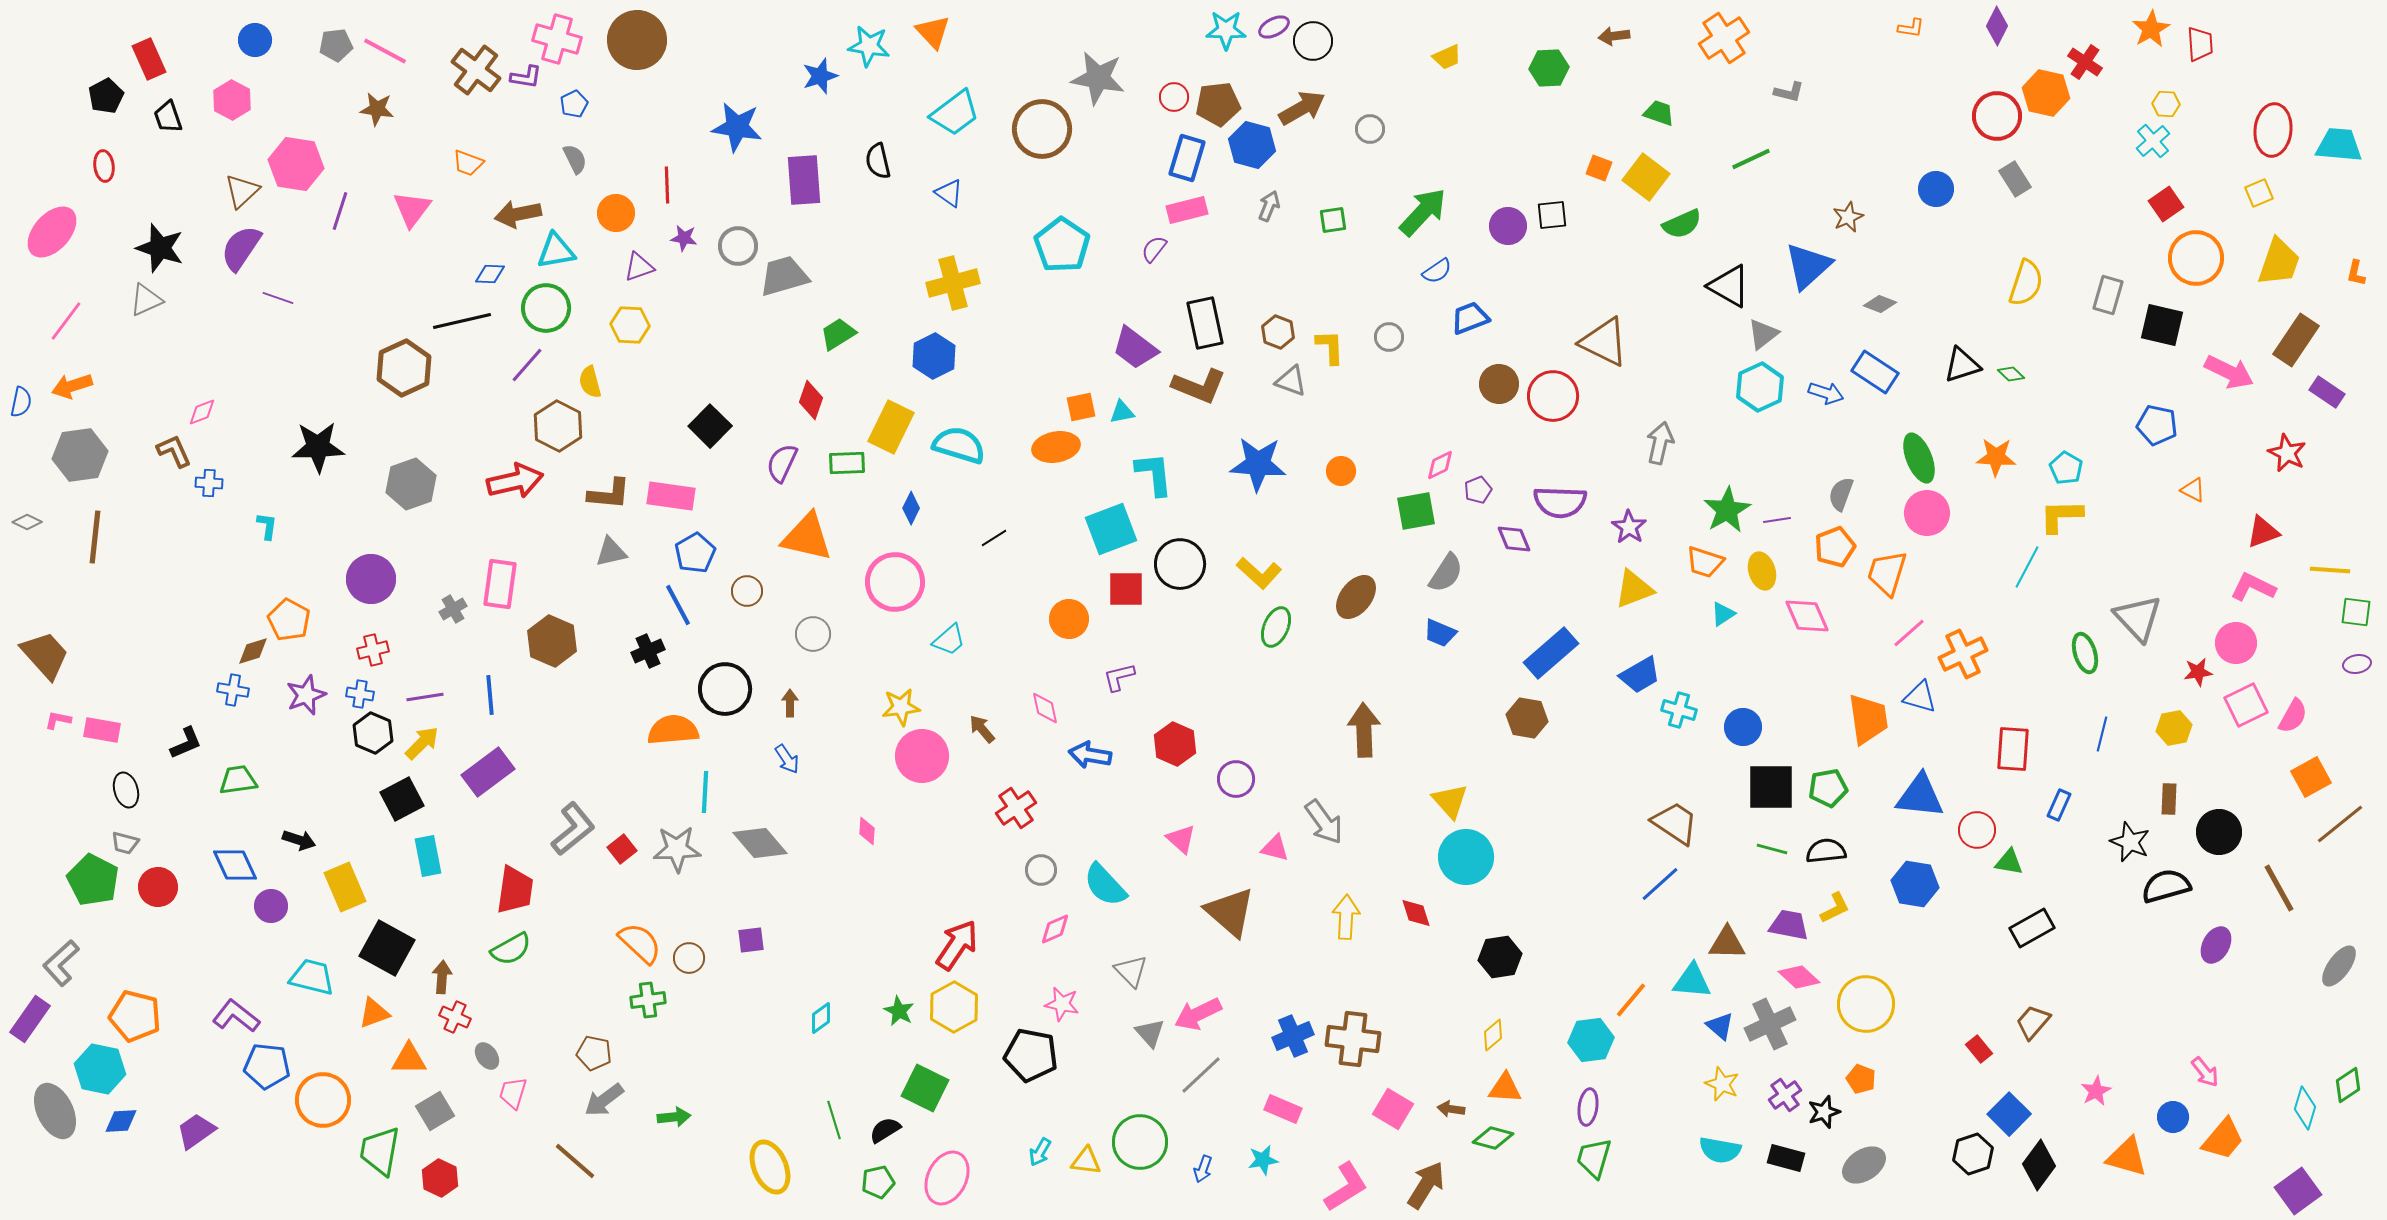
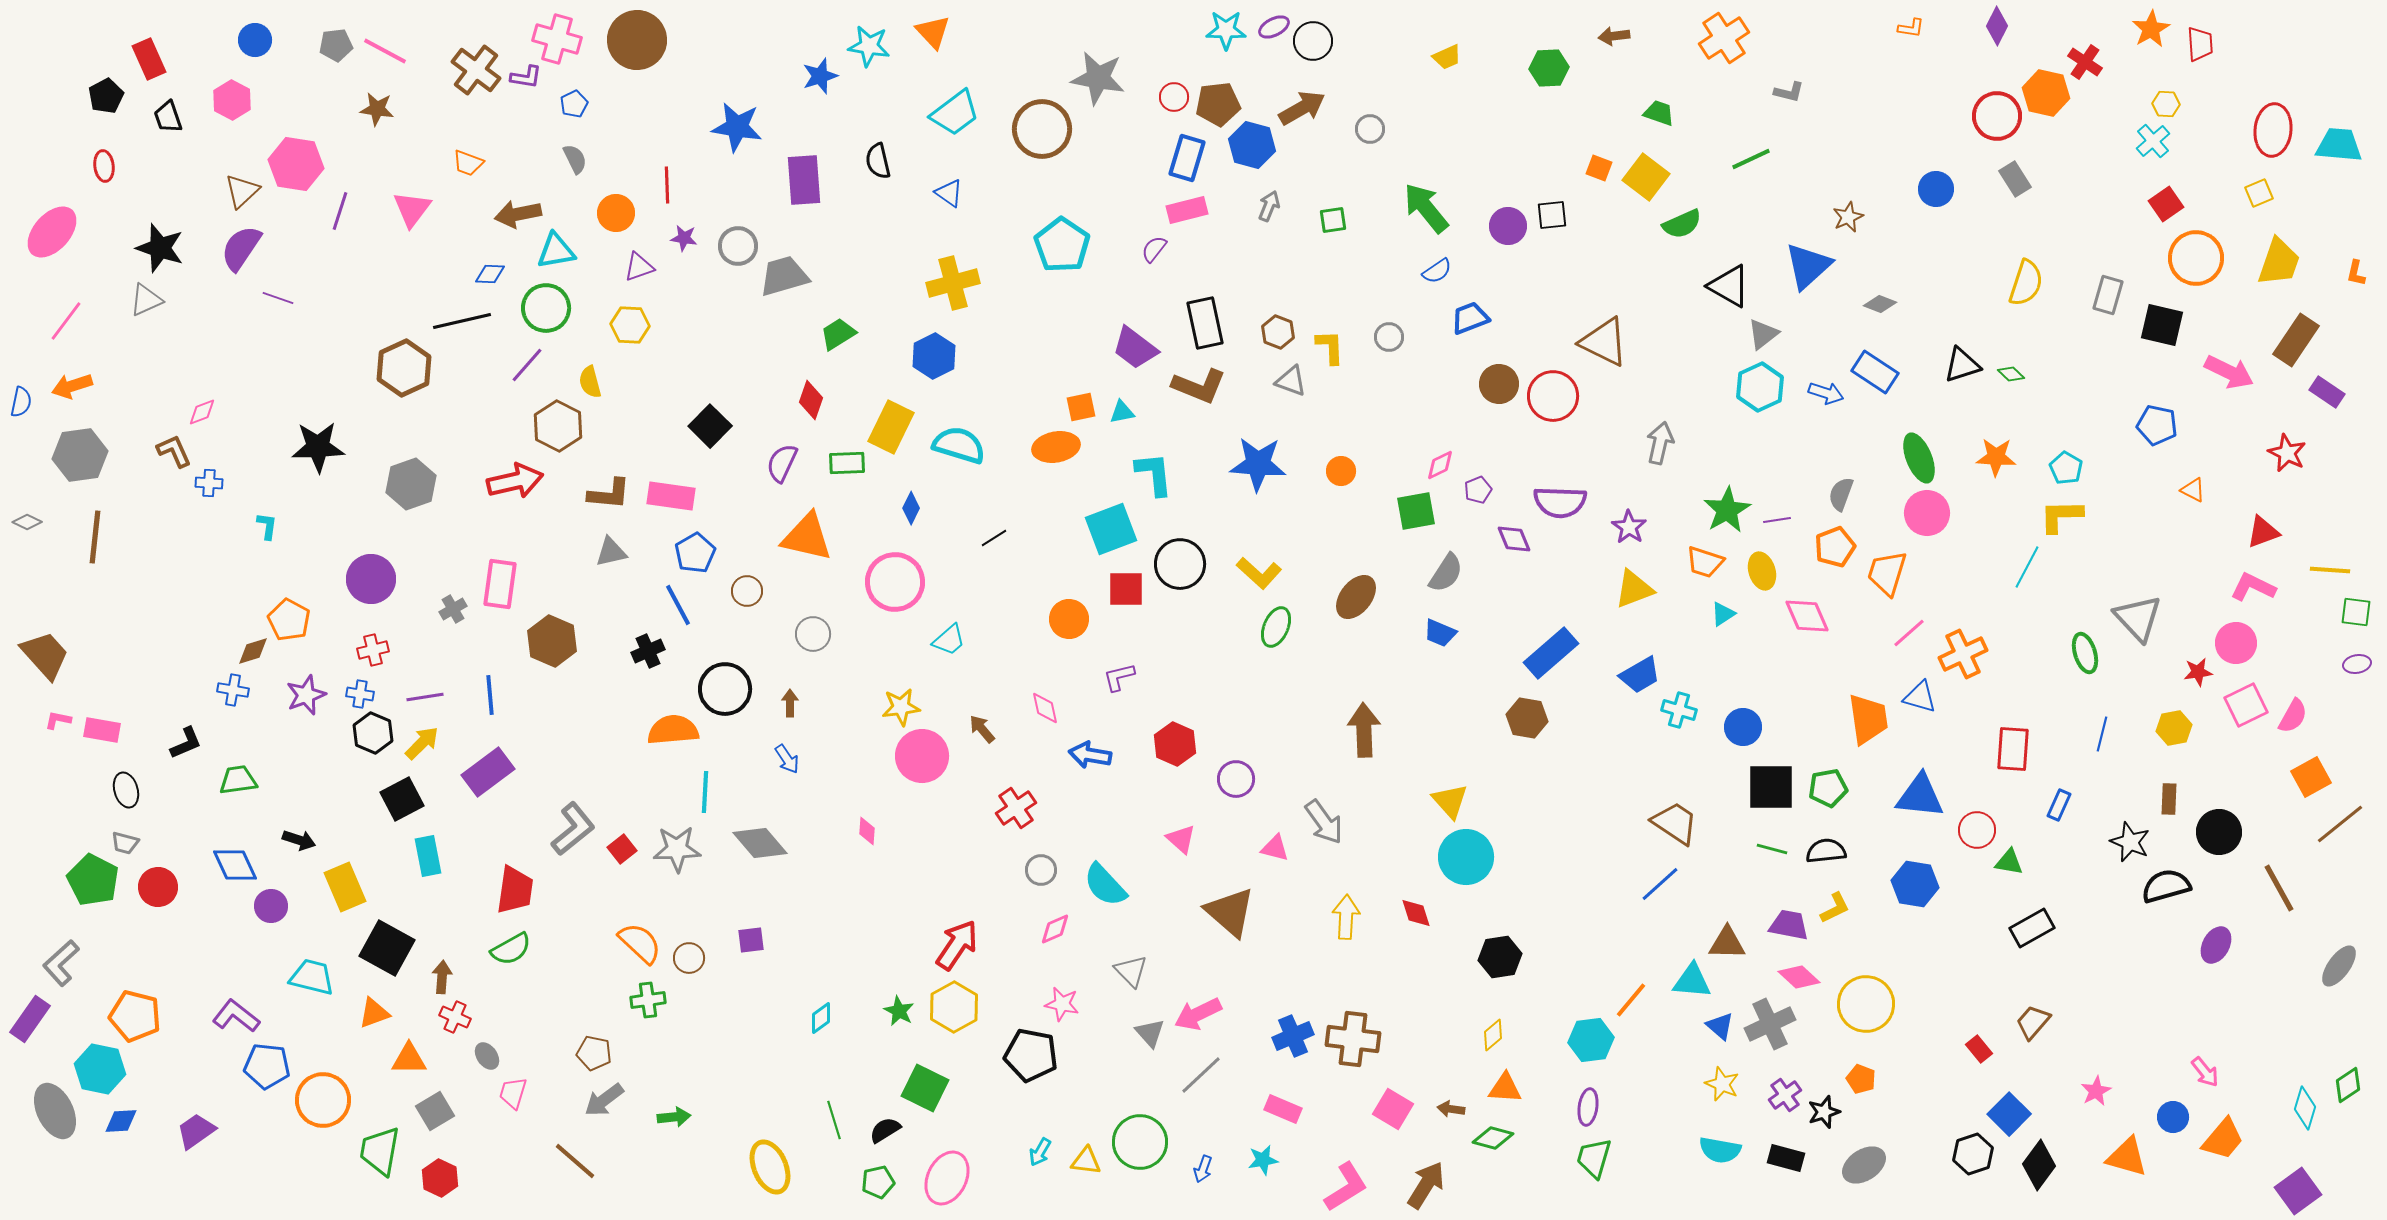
green arrow at (1423, 212): moved 3 px right, 4 px up; rotated 82 degrees counterclockwise
